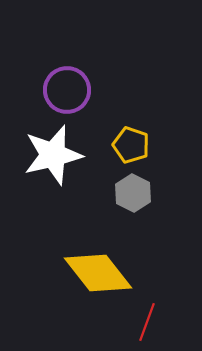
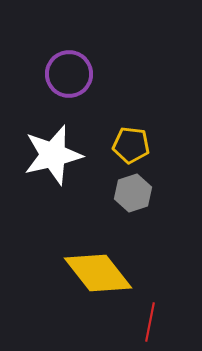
purple circle: moved 2 px right, 16 px up
yellow pentagon: rotated 12 degrees counterclockwise
gray hexagon: rotated 15 degrees clockwise
red line: moved 3 px right; rotated 9 degrees counterclockwise
